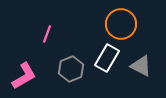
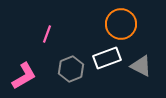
white rectangle: rotated 40 degrees clockwise
